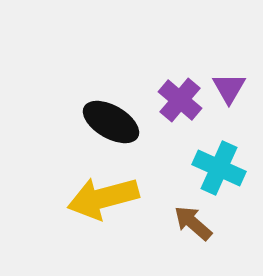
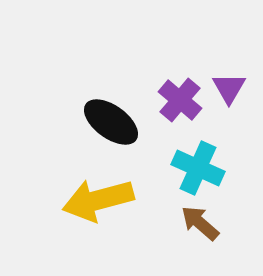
black ellipse: rotated 6 degrees clockwise
cyan cross: moved 21 px left
yellow arrow: moved 5 px left, 2 px down
brown arrow: moved 7 px right
